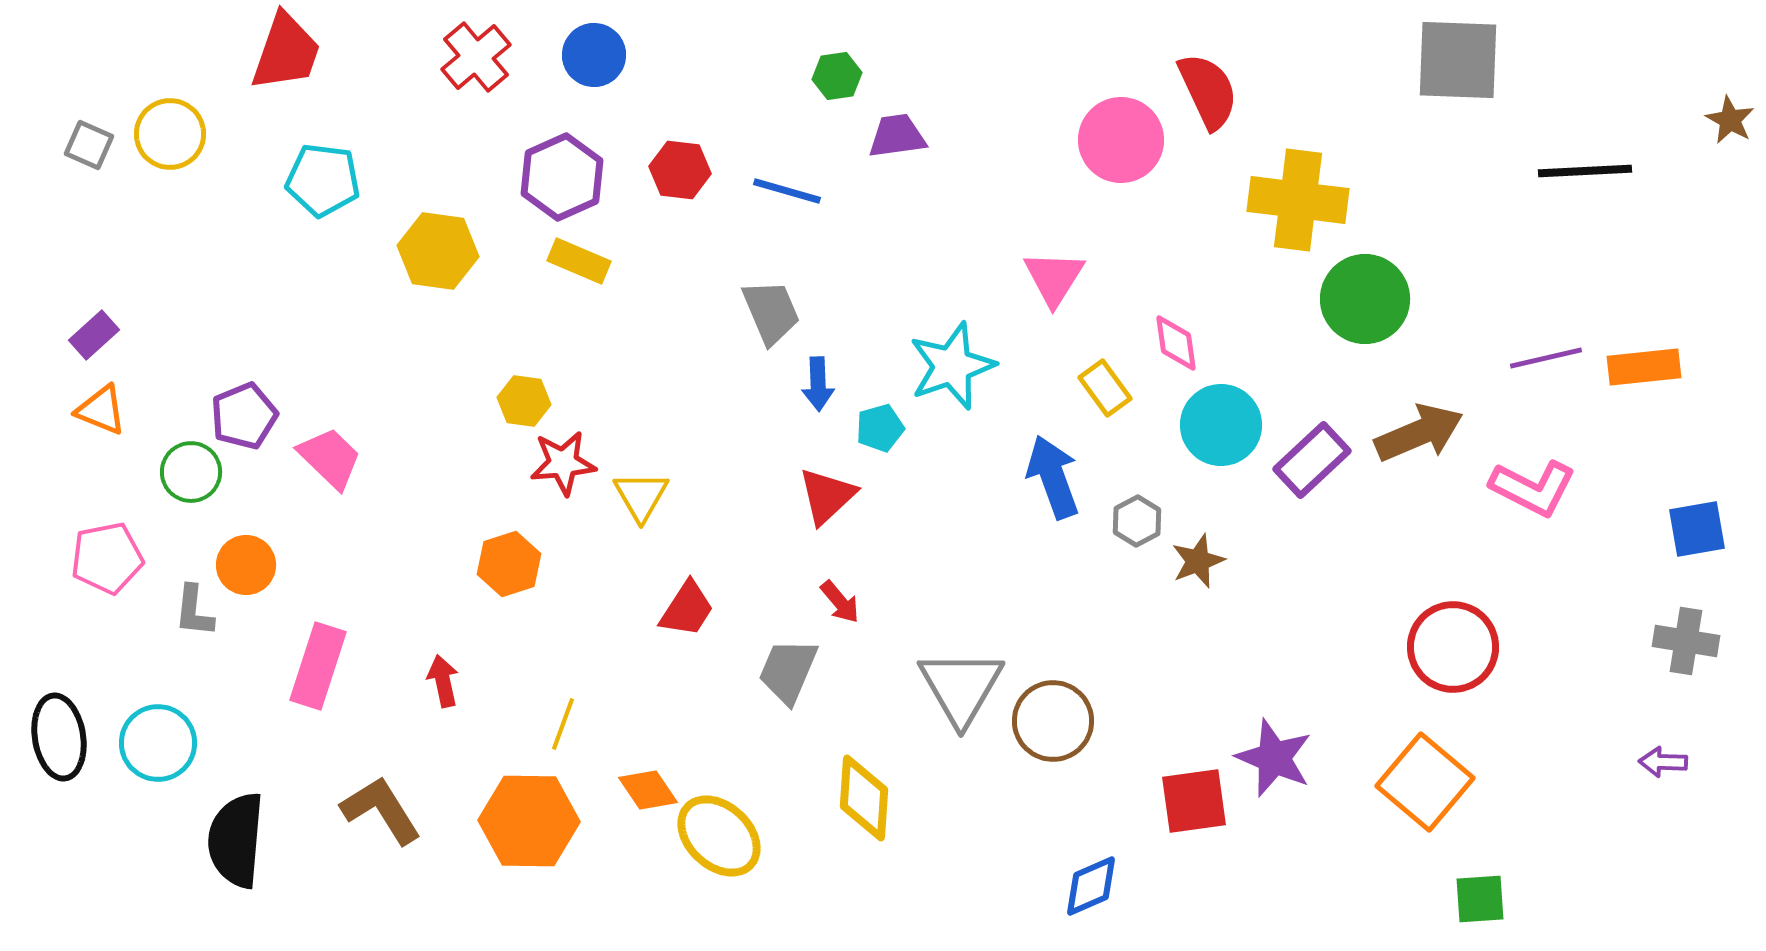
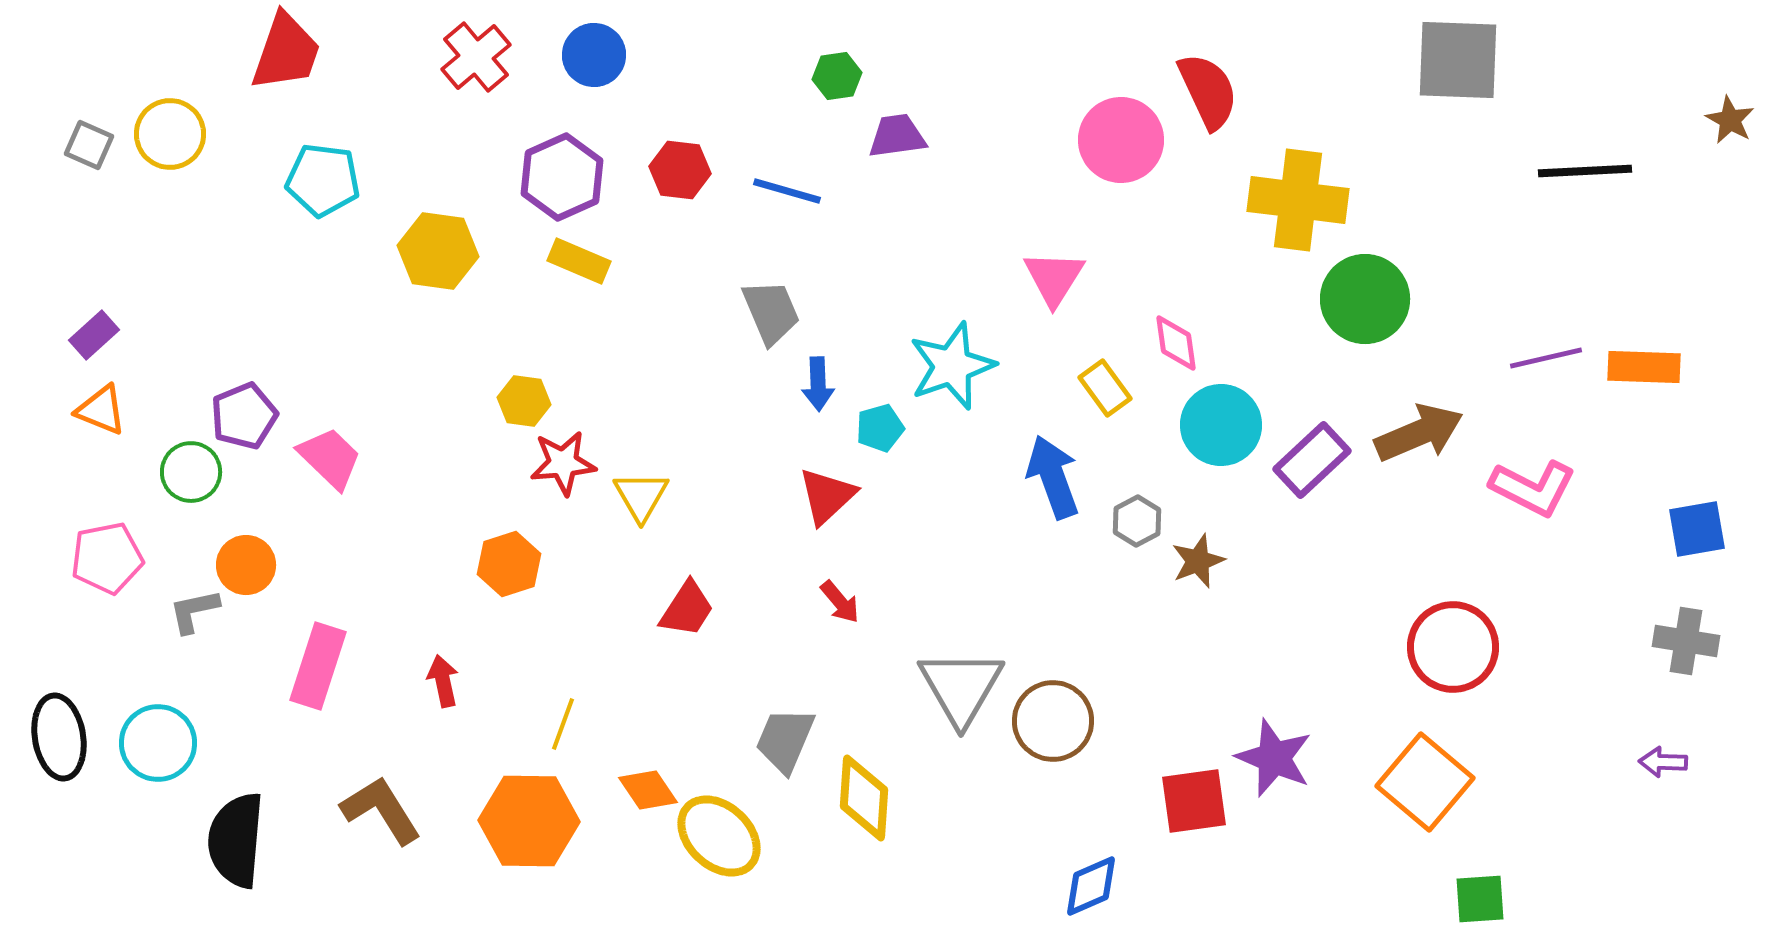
orange rectangle at (1644, 367): rotated 8 degrees clockwise
gray L-shape at (194, 611): rotated 72 degrees clockwise
gray trapezoid at (788, 671): moved 3 px left, 69 px down
